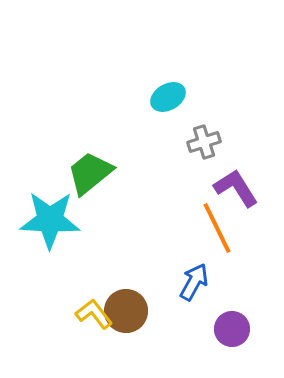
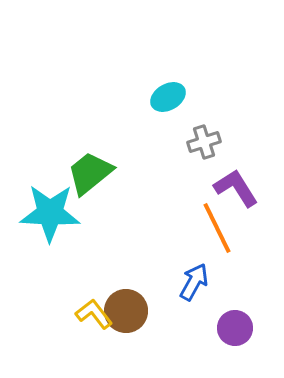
cyan star: moved 7 px up
purple circle: moved 3 px right, 1 px up
